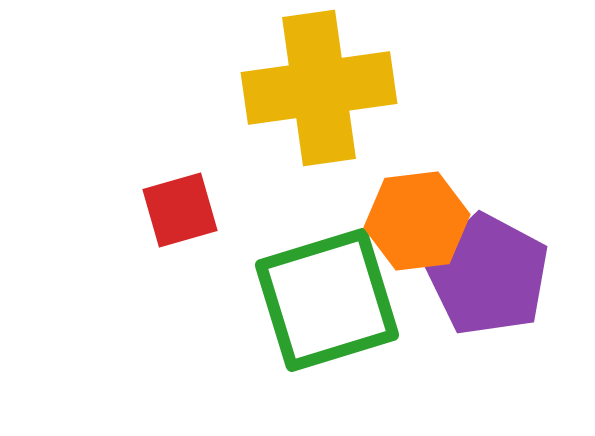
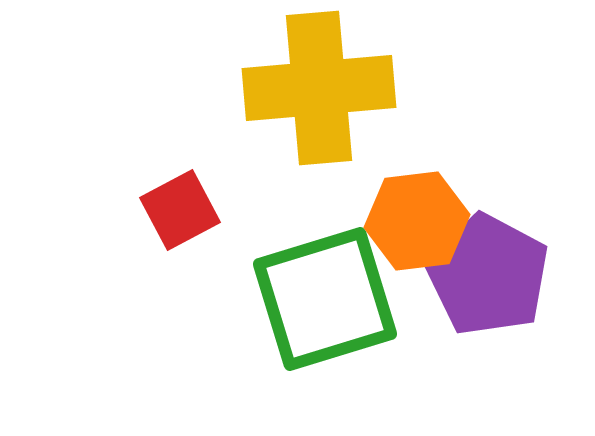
yellow cross: rotated 3 degrees clockwise
red square: rotated 12 degrees counterclockwise
green square: moved 2 px left, 1 px up
